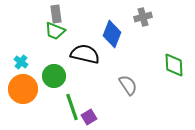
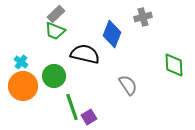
gray rectangle: rotated 54 degrees clockwise
orange circle: moved 3 px up
